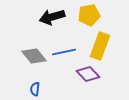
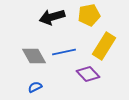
yellow rectangle: moved 4 px right; rotated 12 degrees clockwise
gray diamond: rotated 10 degrees clockwise
blue semicircle: moved 2 px up; rotated 56 degrees clockwise
